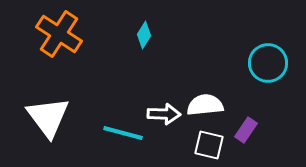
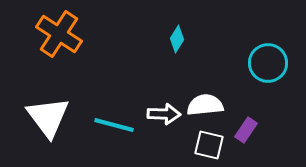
cyan diamond: moved 33 px right, 4 px down
cyan line: moved 9 px left, 8 px up
